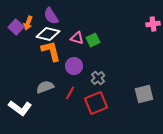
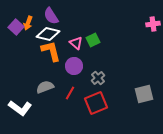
pink triangle: moved 1 px left, 5 px down; rotated 24 degrees clockwise
